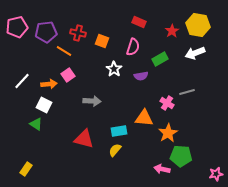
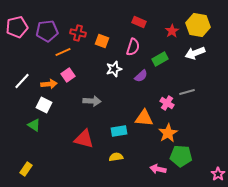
purple pentagon: moved 1 px right, 1 px up
orange line: moved 1 px left, 1 px down; rotated 56 degrees counterclockwise
white star: rotated 21 degrees clockwise
purple semicircle: rotated 32 degrees counterclockwise
green triangle: moved 2 px left, 1 px down
yellow semicircle: moved 1 px right, 7 px down; rotated 40 degrees clockwise
pink arrow: moved 4 px left
pink star: moved 2 px right; rotated 24 degrees counterclockwise
